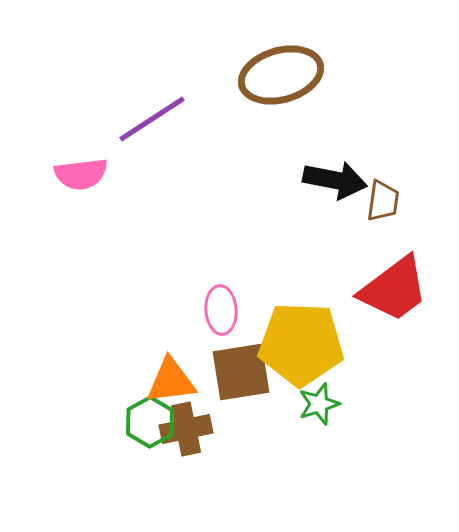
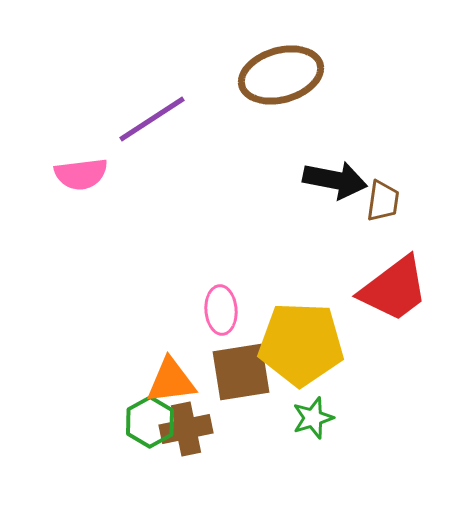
green star: moved 6 px left, 14 px down
